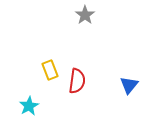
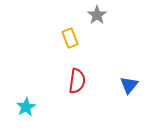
gray star: moved 12 px right
yellow rectangle: moved 20 px right, 32 px up
cyan star: moved 3 px left, 1 px down
